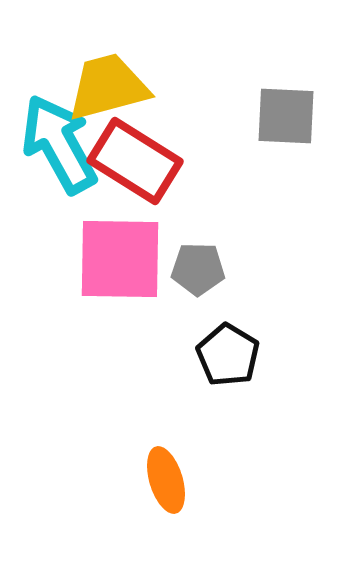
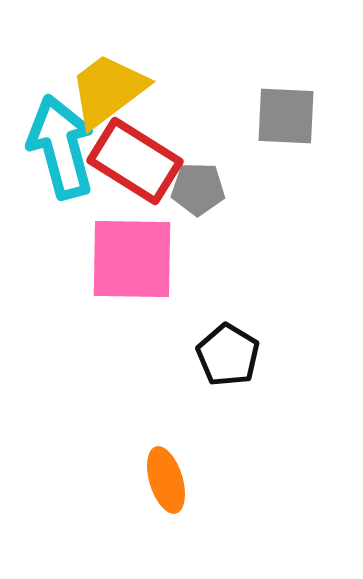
yellow trapezoid: moved 3 px down; rotated 22 degrees counterclockwise
cyan arrow: moved 2 px right, 3 px down; rotated 14 degrees clockwise
pink square: moved 12 px right
gray pentagon: moved 80 px up
